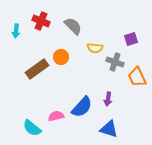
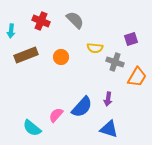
gray semicircle: moved 2 px right, 6 px up
cyan arrow: moved 5 px left
brown rectangle: moved 11 px left, 14 px up; rotated 15 degrees clockwise
orange trapezoid: rotated 125 degrees counterclockwise
pink semicircle: moved 1 px up; rotated 35 degrees counterclockwise
